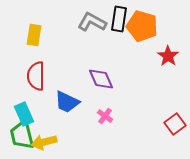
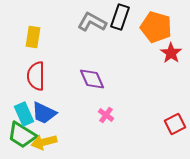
black rectangle: moved 1 px right, 2 px up; rotated 10 degrees clockwise
orange pentagon: moved 14 px right, 1 px down
yellow rectangle: moved 1 px left, 2 px down
red star: moved 3 px right, 3 px up
purple diamond: moved 9 px left
blue trapezoid: moved 23 px left, 11 px down
pink cross: moved 1 px right, 1 px up
red square: rotated 10 degrees clockwise
green trapezoid: rotated 44 degrees counterclockwise
